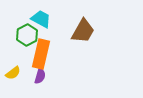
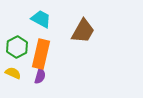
green hexagon: moved 10 px left, 12 px down
yellow semicircle: rotated 119 degrees counterclockwise
